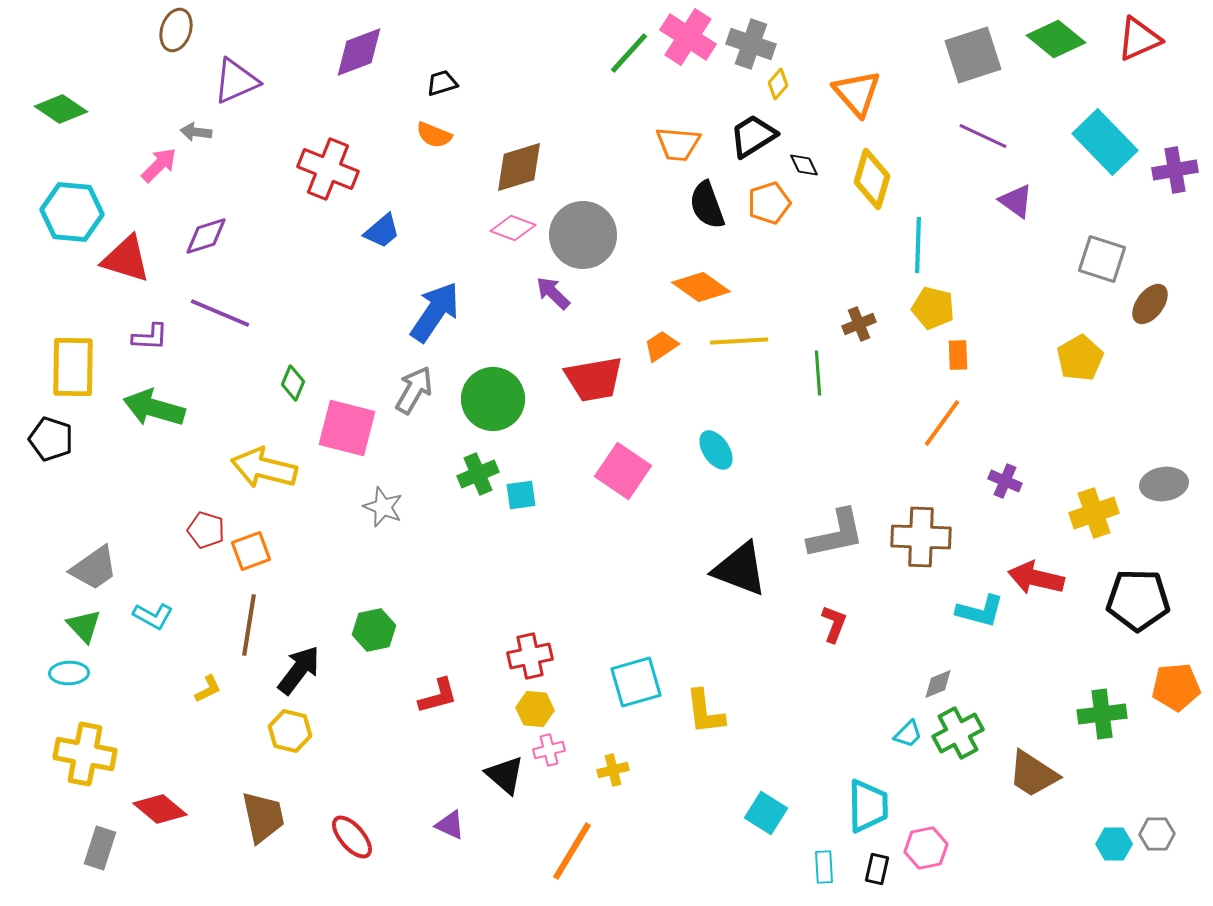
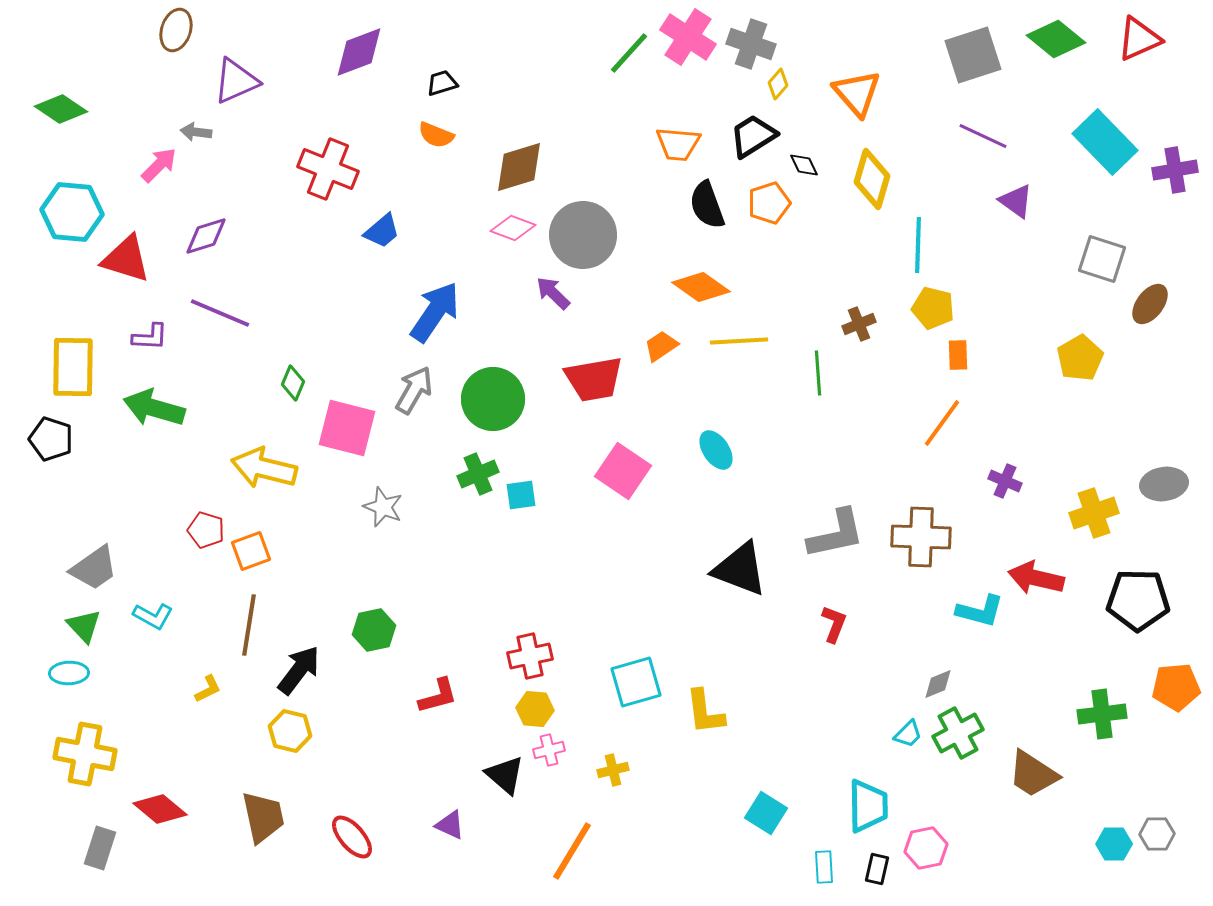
orange semicircle at (434, 135): moved 2 px right
